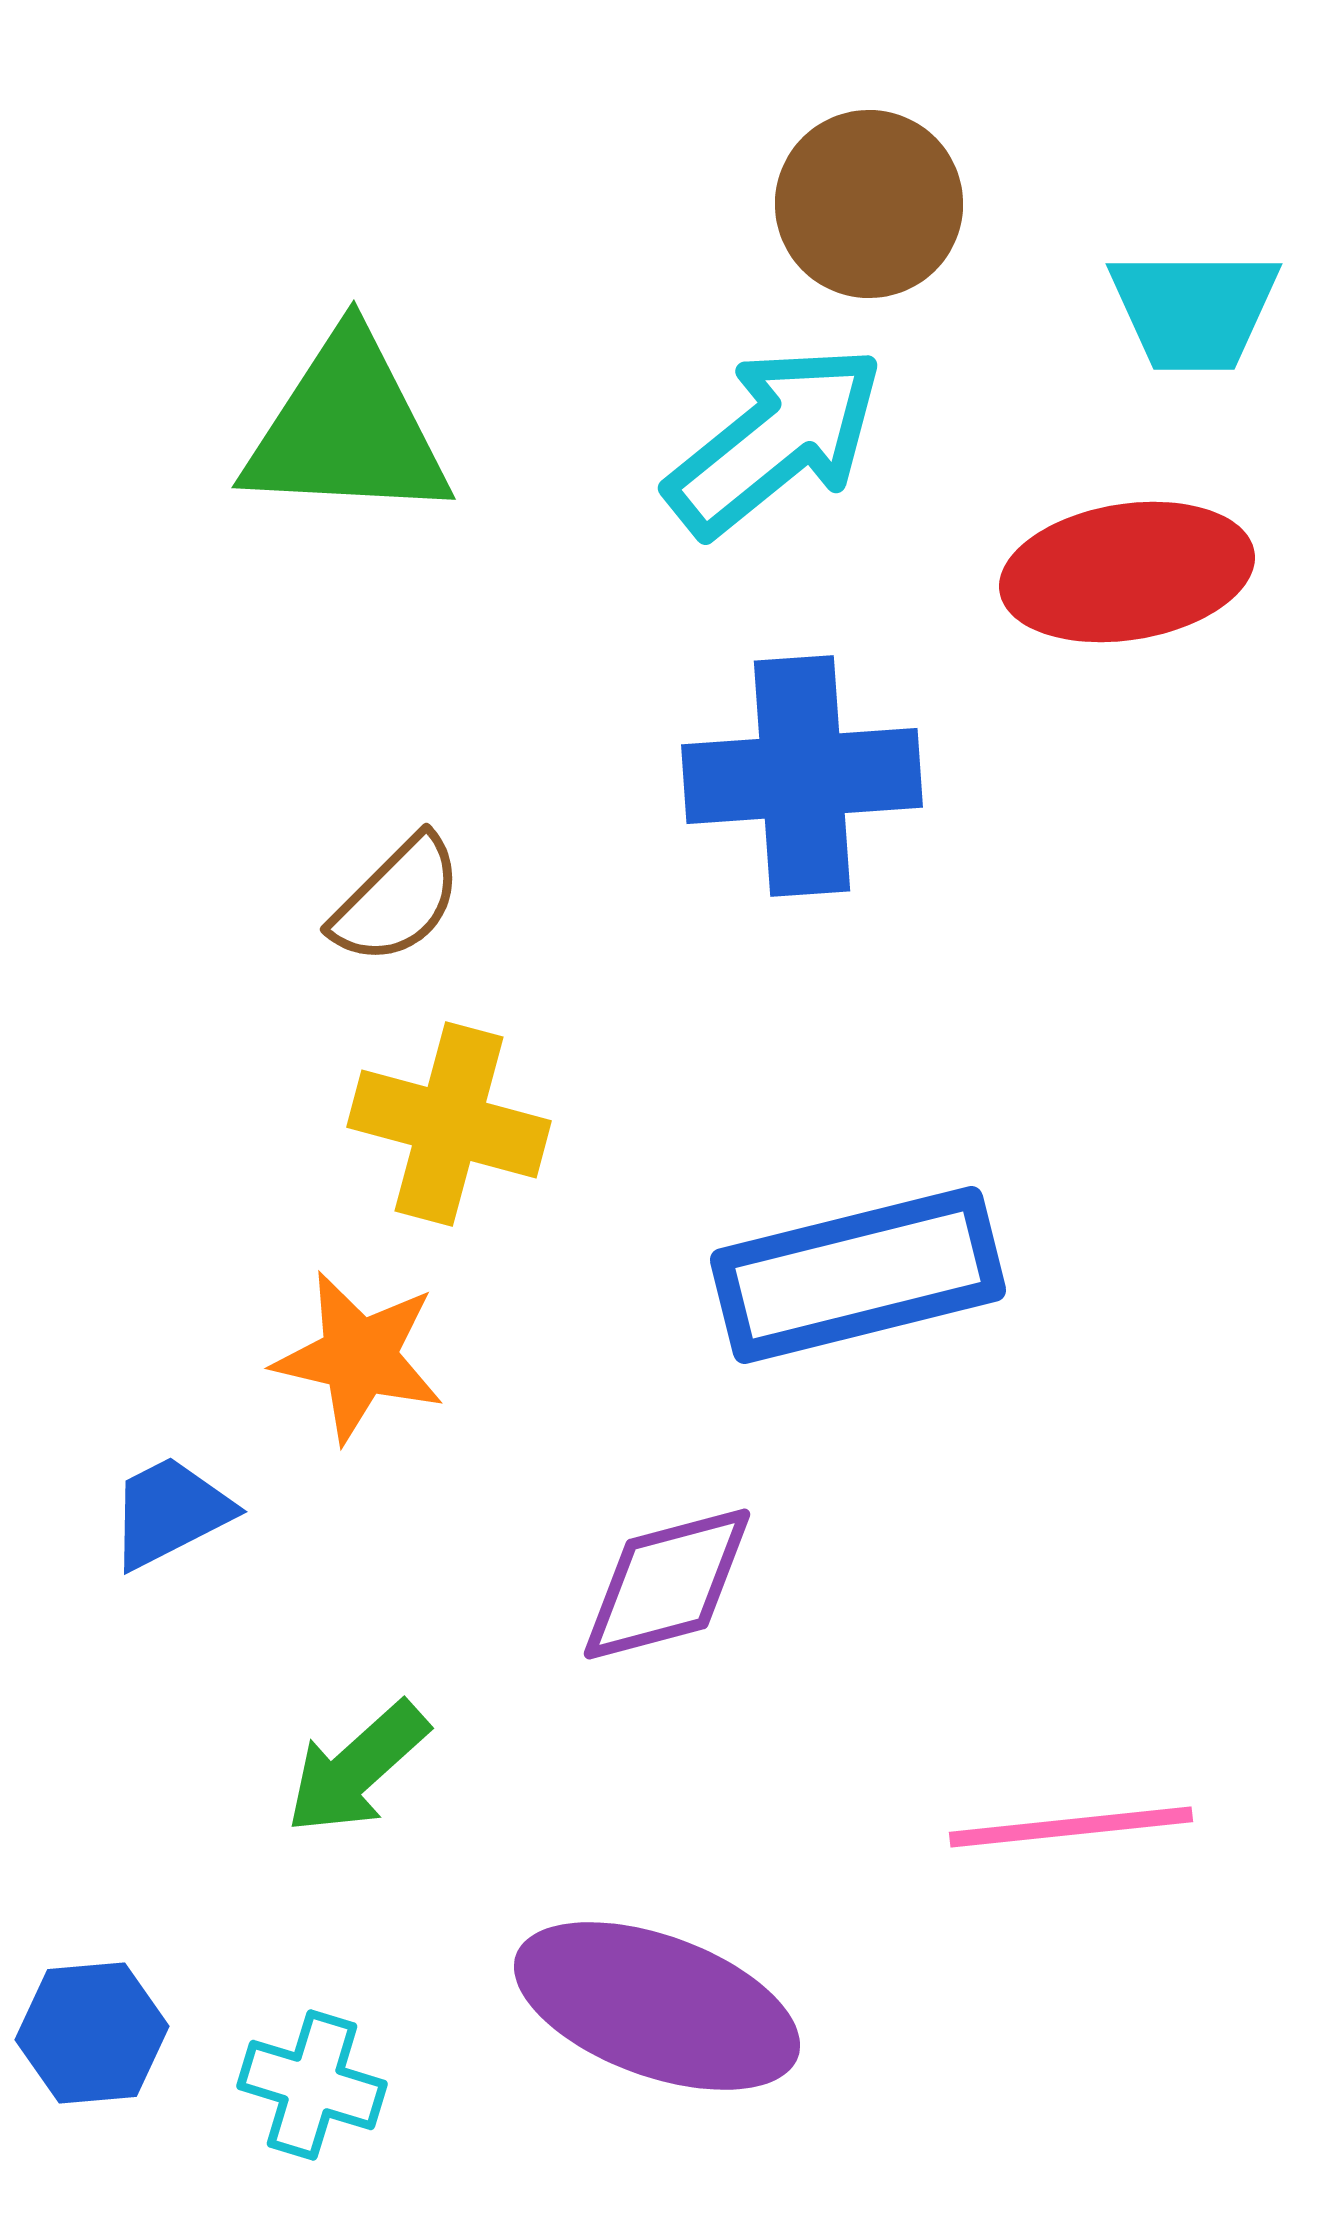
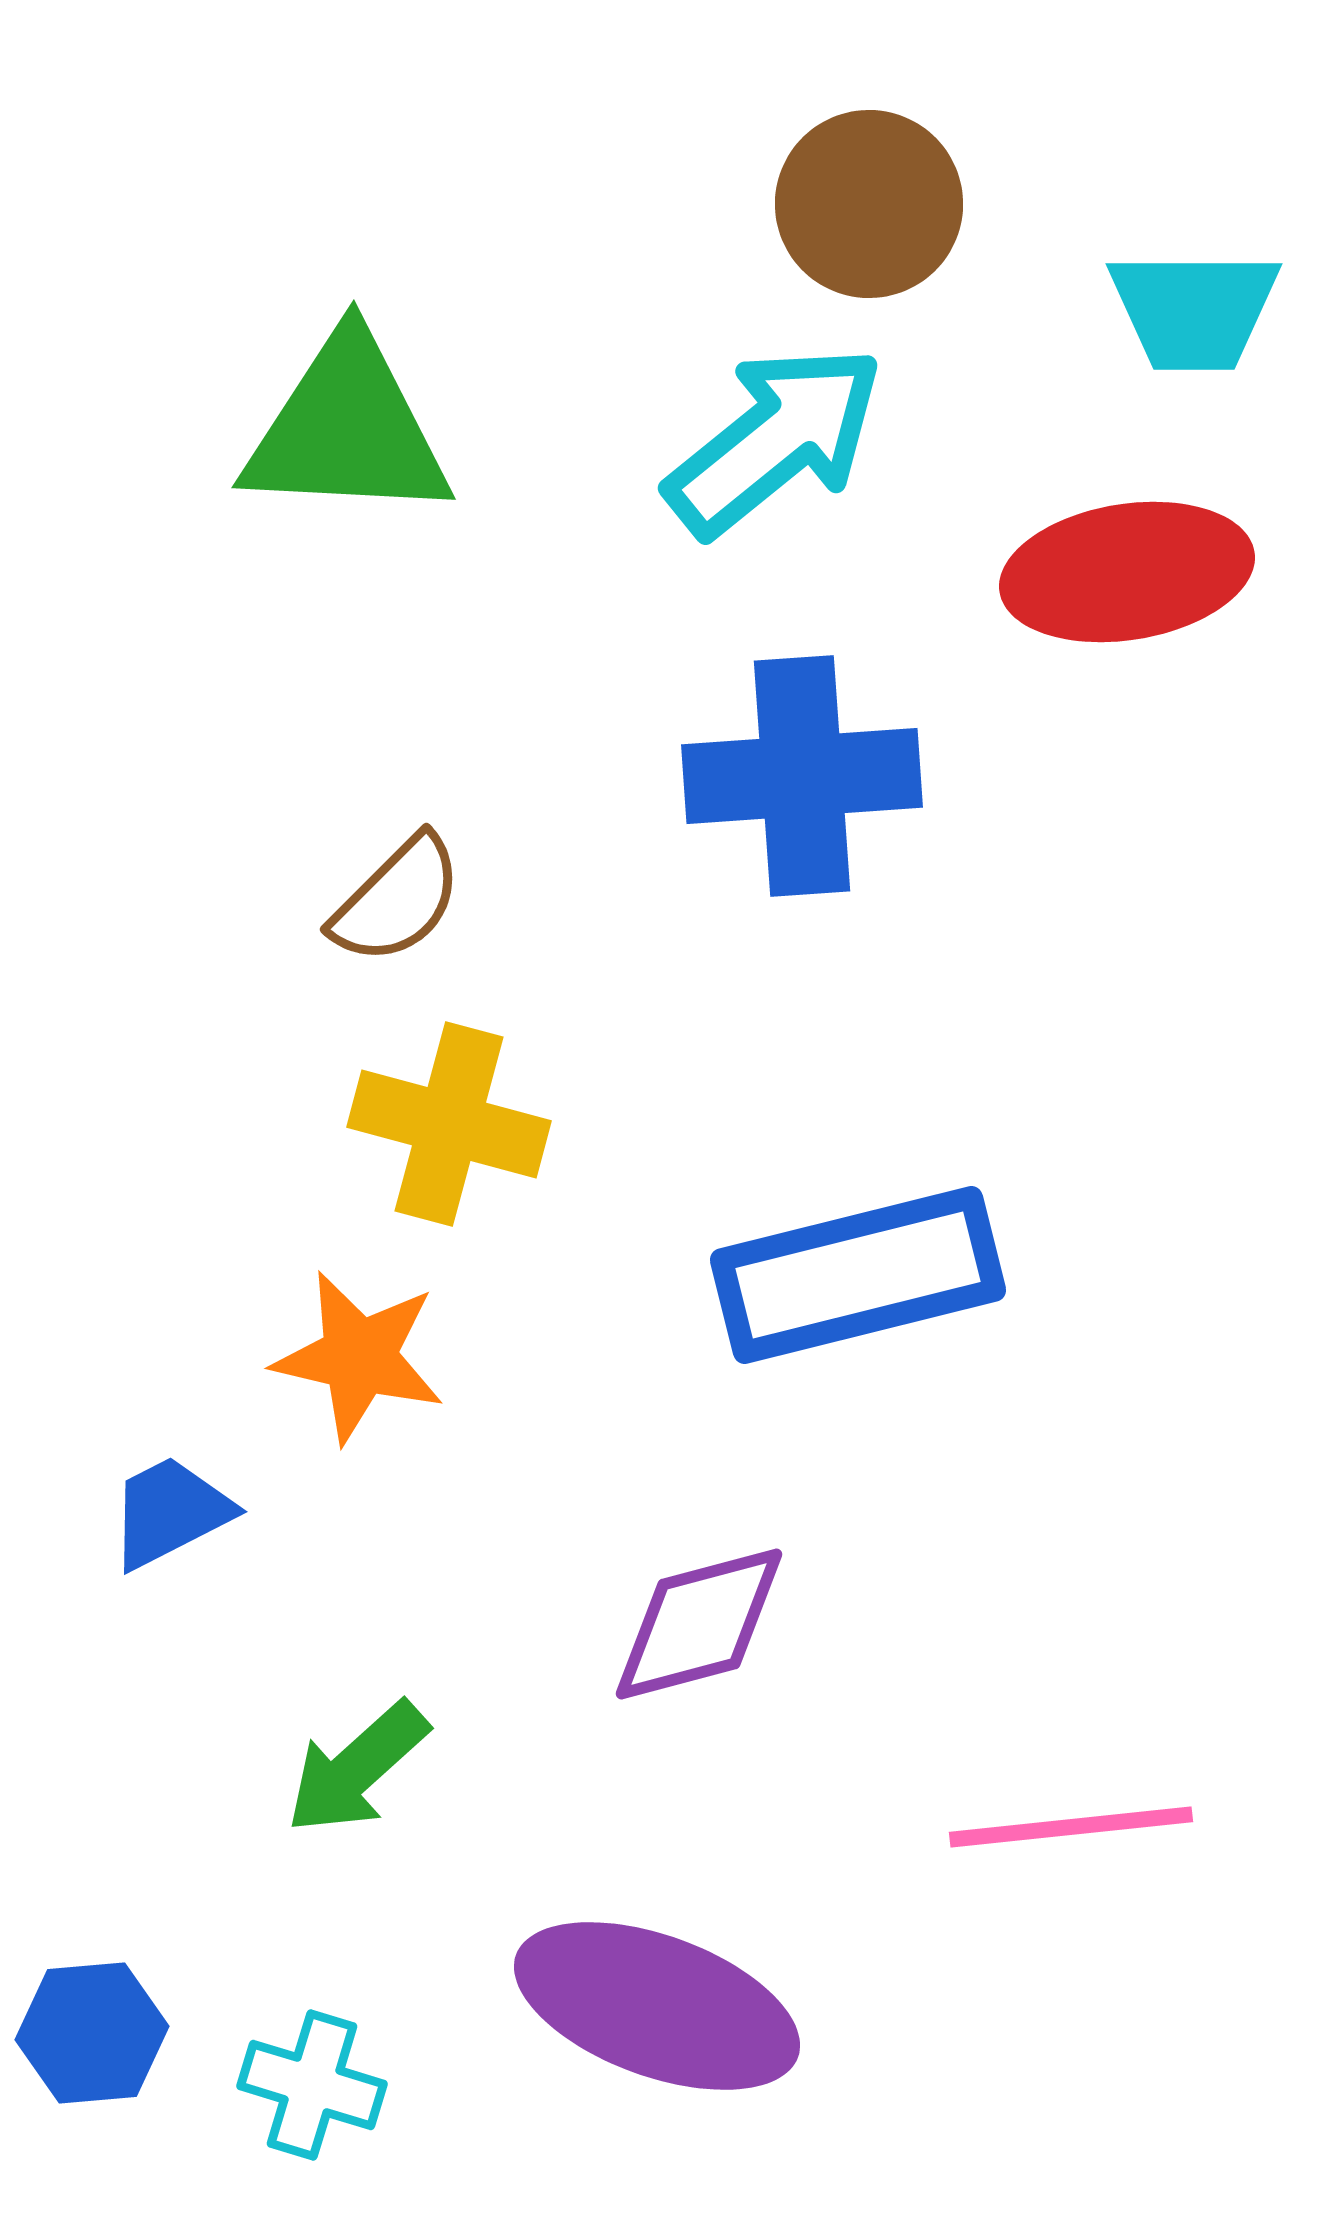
purple diamond: moved 32 px right, 40 px down
